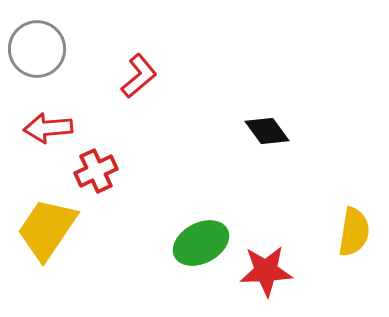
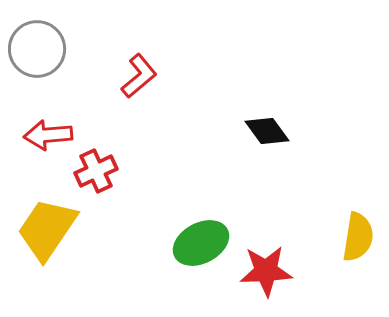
red arrow: moved 7 px down
yellow semicircle: moved 4 px right, 5 px down
